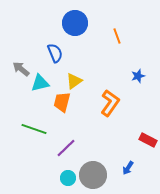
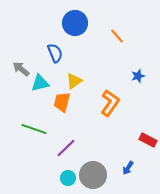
orange line: rotated 21 degrees counterclockwise
